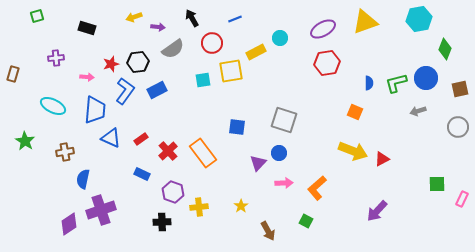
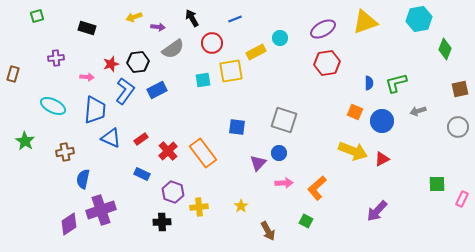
blue circle at (426, 78): moved 44 px left, 43 px down
